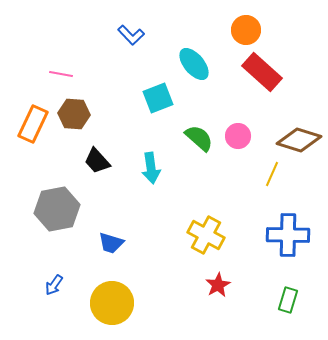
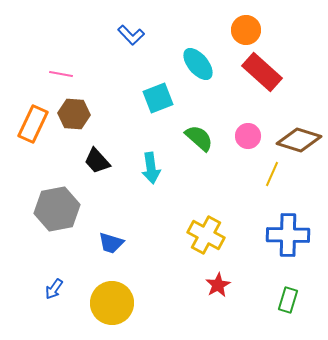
cyan ellipse: moved 4 px right
pink circle: moved 10 px right
blue arrow: moved 4 px down
